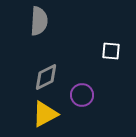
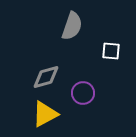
gray semicircle: moved 33 px right, 5 px down; rotated 16 degrees clockwise
gray diamond: rotated 12 degrees clockwise
purple circle: moved 1 px right, 2 px up
